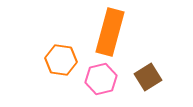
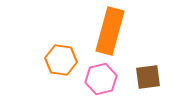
orange rectangle: moved 1 px up
brown square: rotated 24 degrees clockwise
